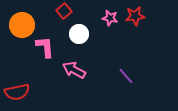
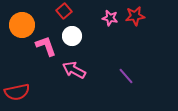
white circle: moved 7 px left, 2 px down
pink L-shape: moved 1 px right, 1 px up; rotated 15 degrees counterclockwise
